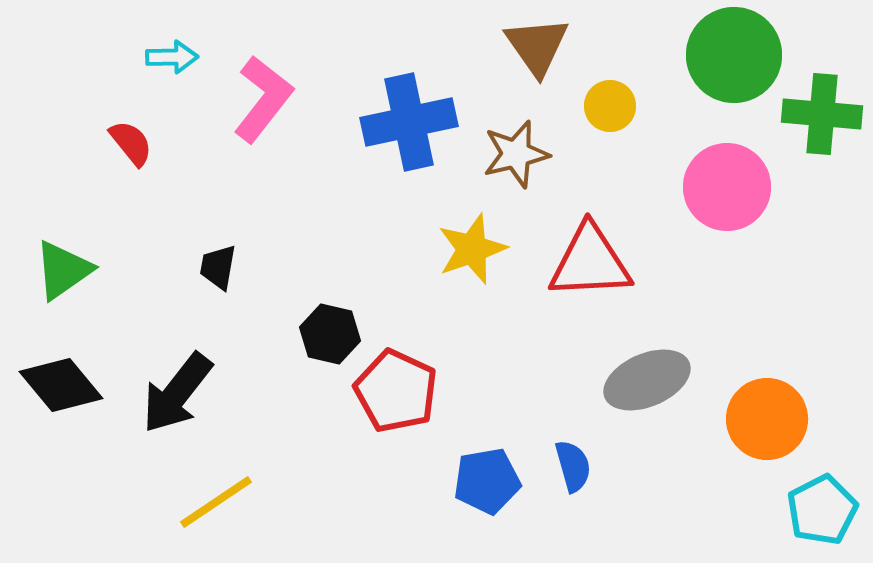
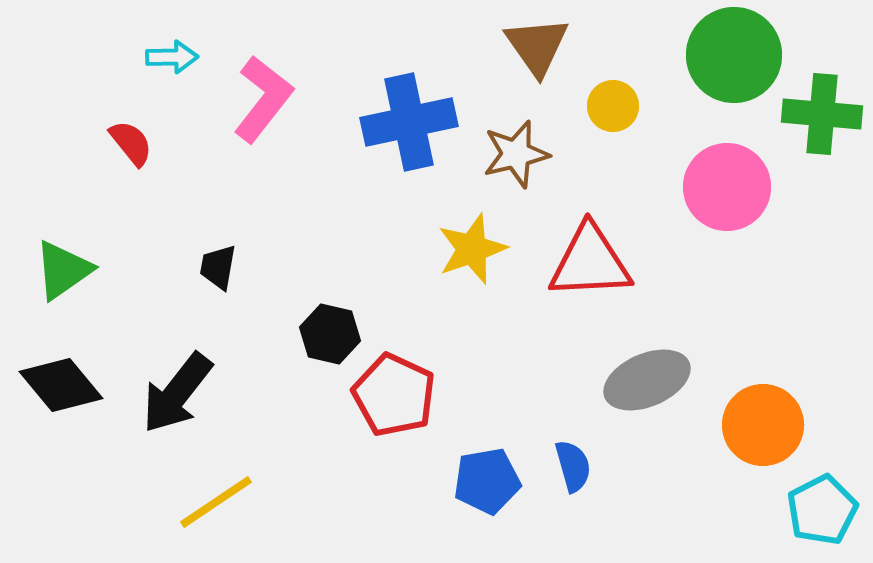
yellow circle: moved 3 px right
red pentagon: moved 2 px left, 4 px down
orange circle: moved 4 px left, 6 px down
